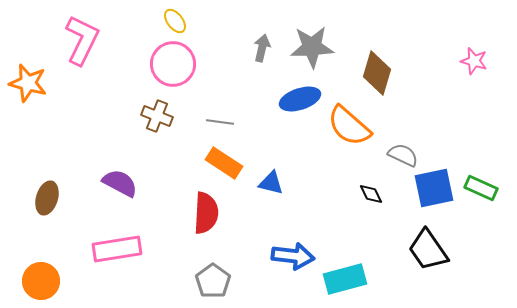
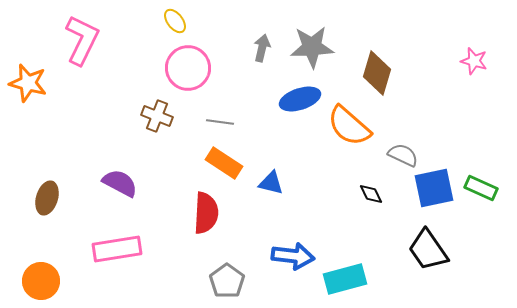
pink circle: moved 15 px right, 4 px down
gray pentagon: moved 14 px right
